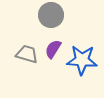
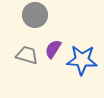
gray circle: moved 16 px left
gray trapezoid: moved 1 px down
